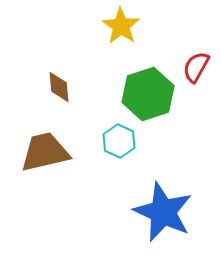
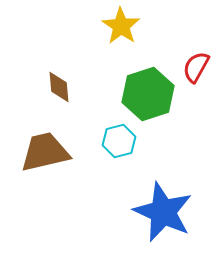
cyan hexagon: rotated 20 degrees clockwise
